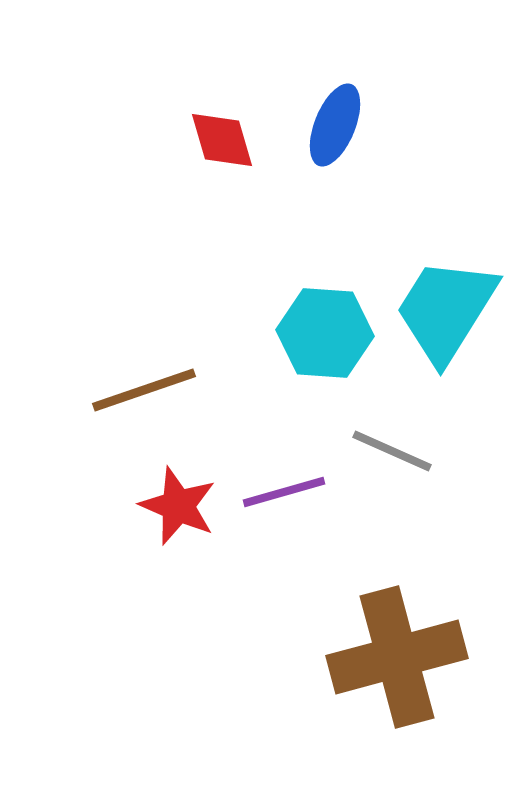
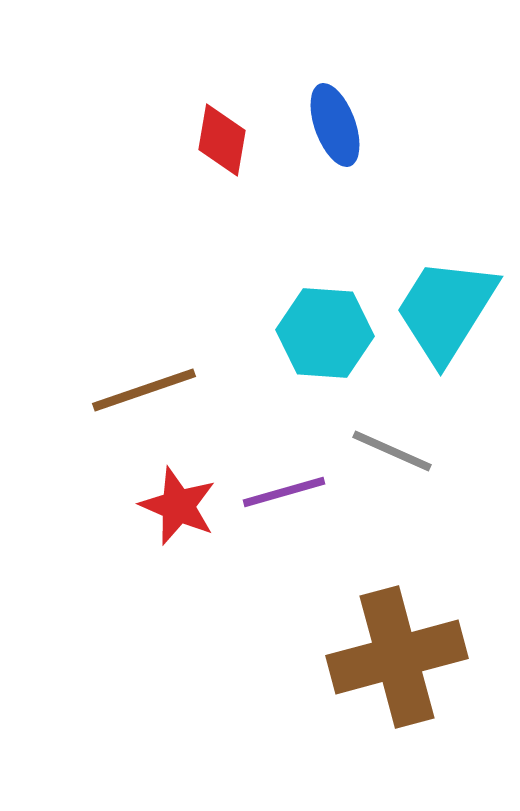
blue ellipse: rotated 42 degrees counterclockwise
red diamond: rotated 26 degrees clockwise
